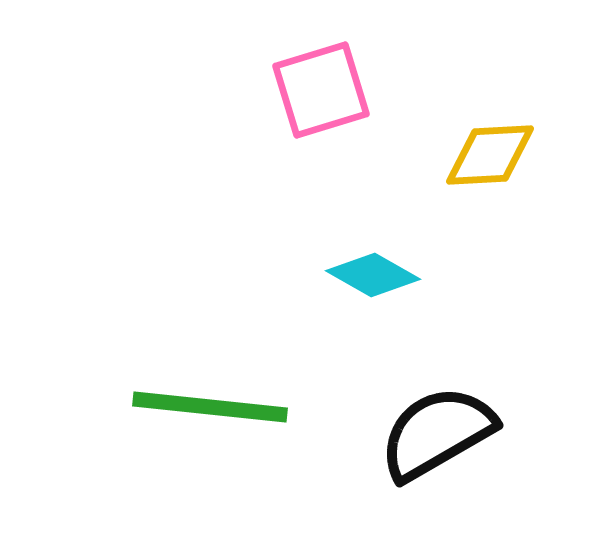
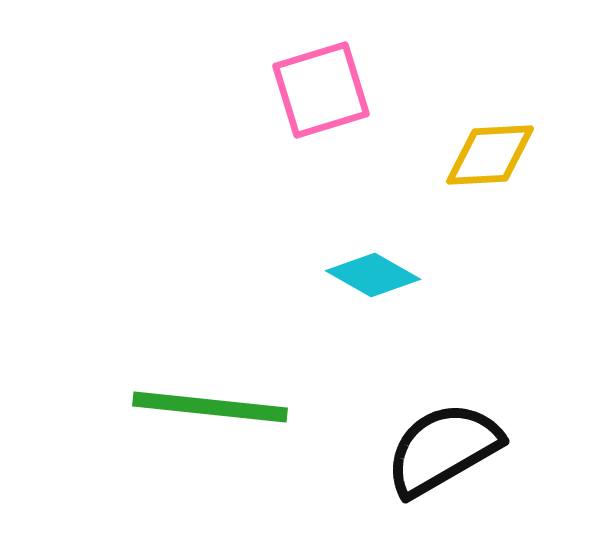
black semicircle: moved 6 px right, 16 px down
